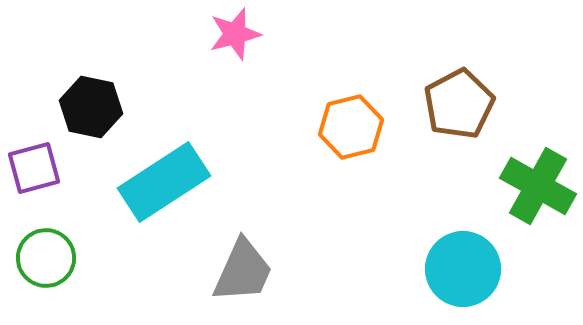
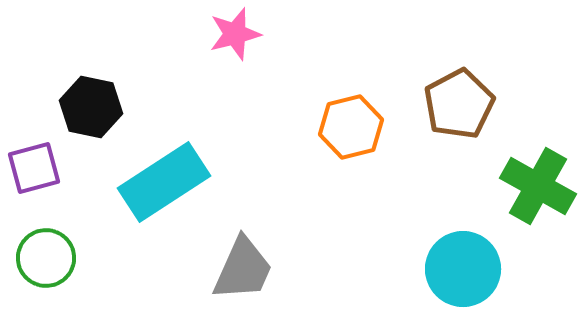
gray trapezoid: moved 2 px up
